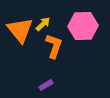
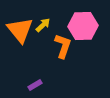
yellow arrow: moved 1 px down
orange L-shape: moved 9 px right
purple rectangle: moved 11 px left
